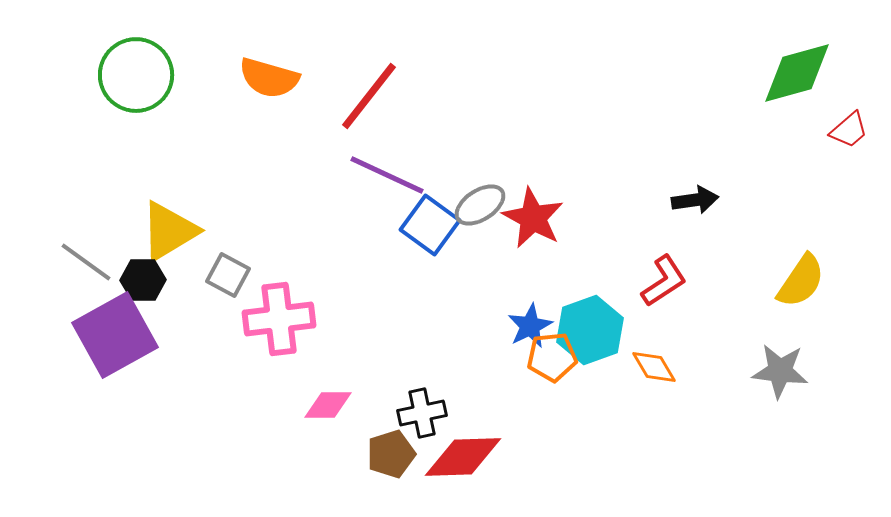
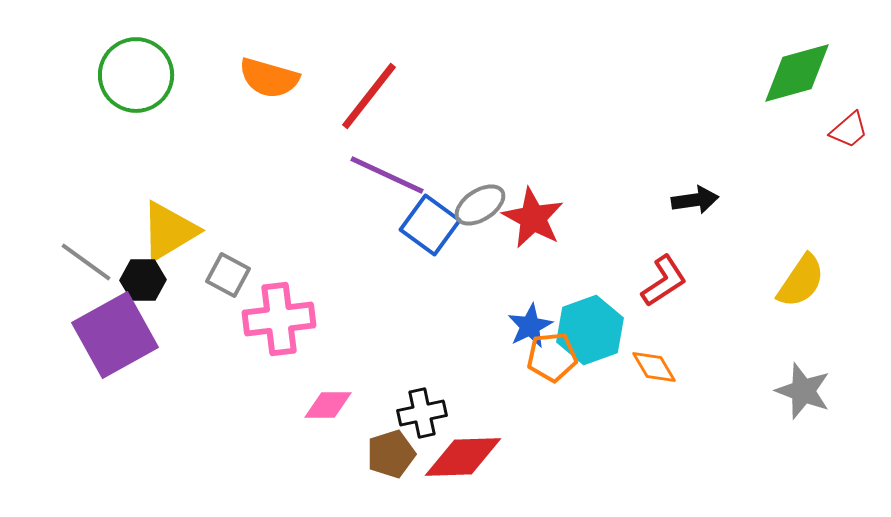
gray star: moved 23 px right, 20 px down; rotated 14 degrees clockwise
